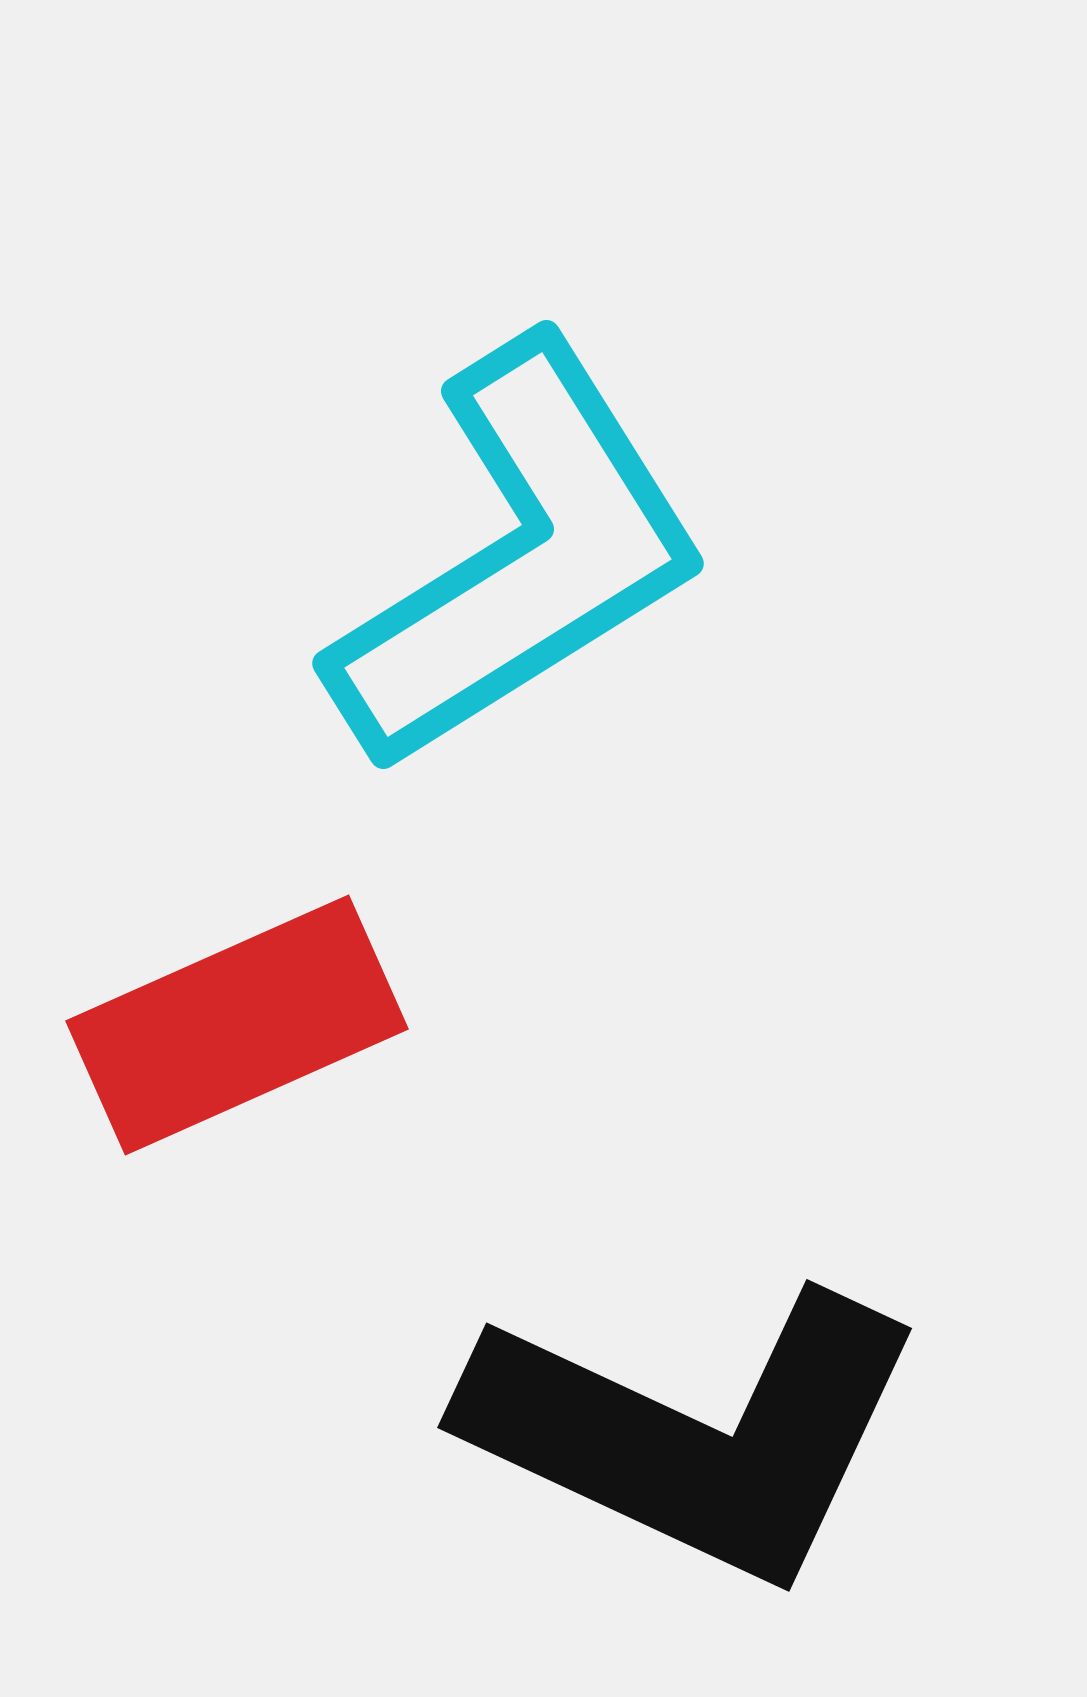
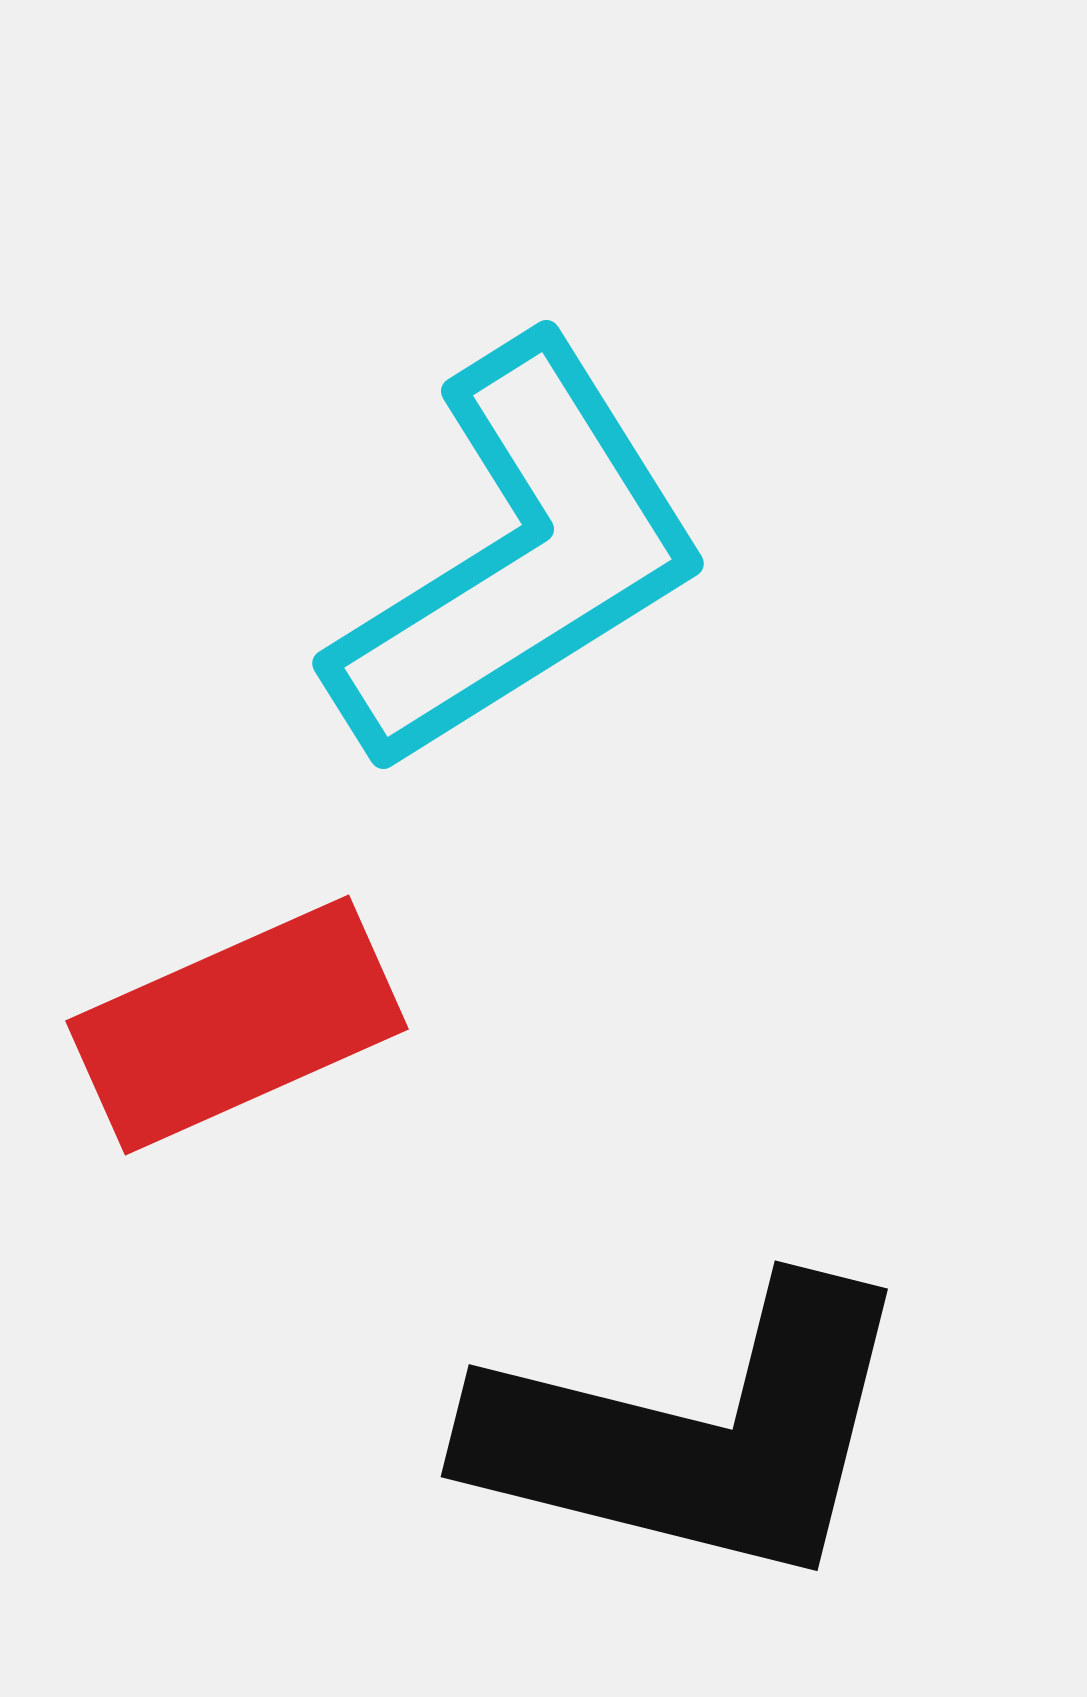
black L-shape: rotated 11 degrees counterclockwise
